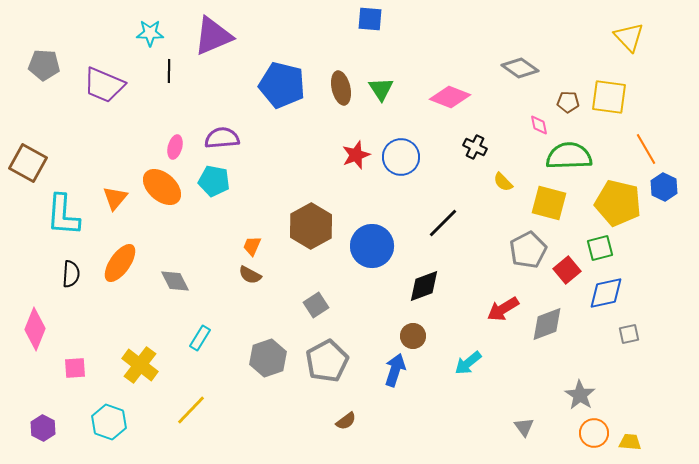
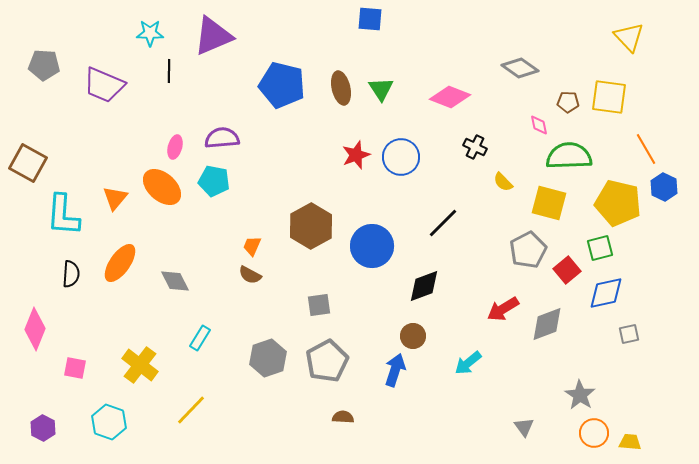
gray square at (316, 305): moved 3 px right; rotated 25 degrees clockwise
pink square at (75, 368): rotated 15 degrees clockwise
brown semicircle at (346, 421): moved 3 px left, 4 px up; rotated 140 degrees counterclockwise
